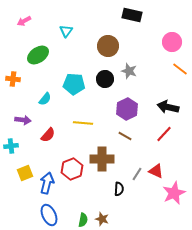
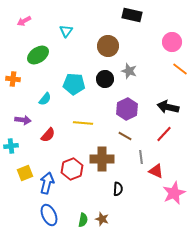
gray line: moved 4 px right, 17 px up; rotated 40 degrees counterclockwise
black semicircle: moved 1 px left
